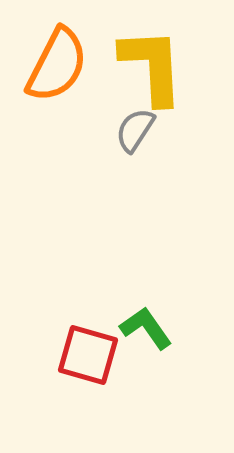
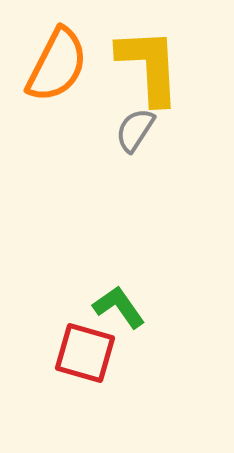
yellow L-shape: moved 3 px left
green L-shape: moved 27 px left, 21 px up
red square: moved 3 px left, 2 px up
